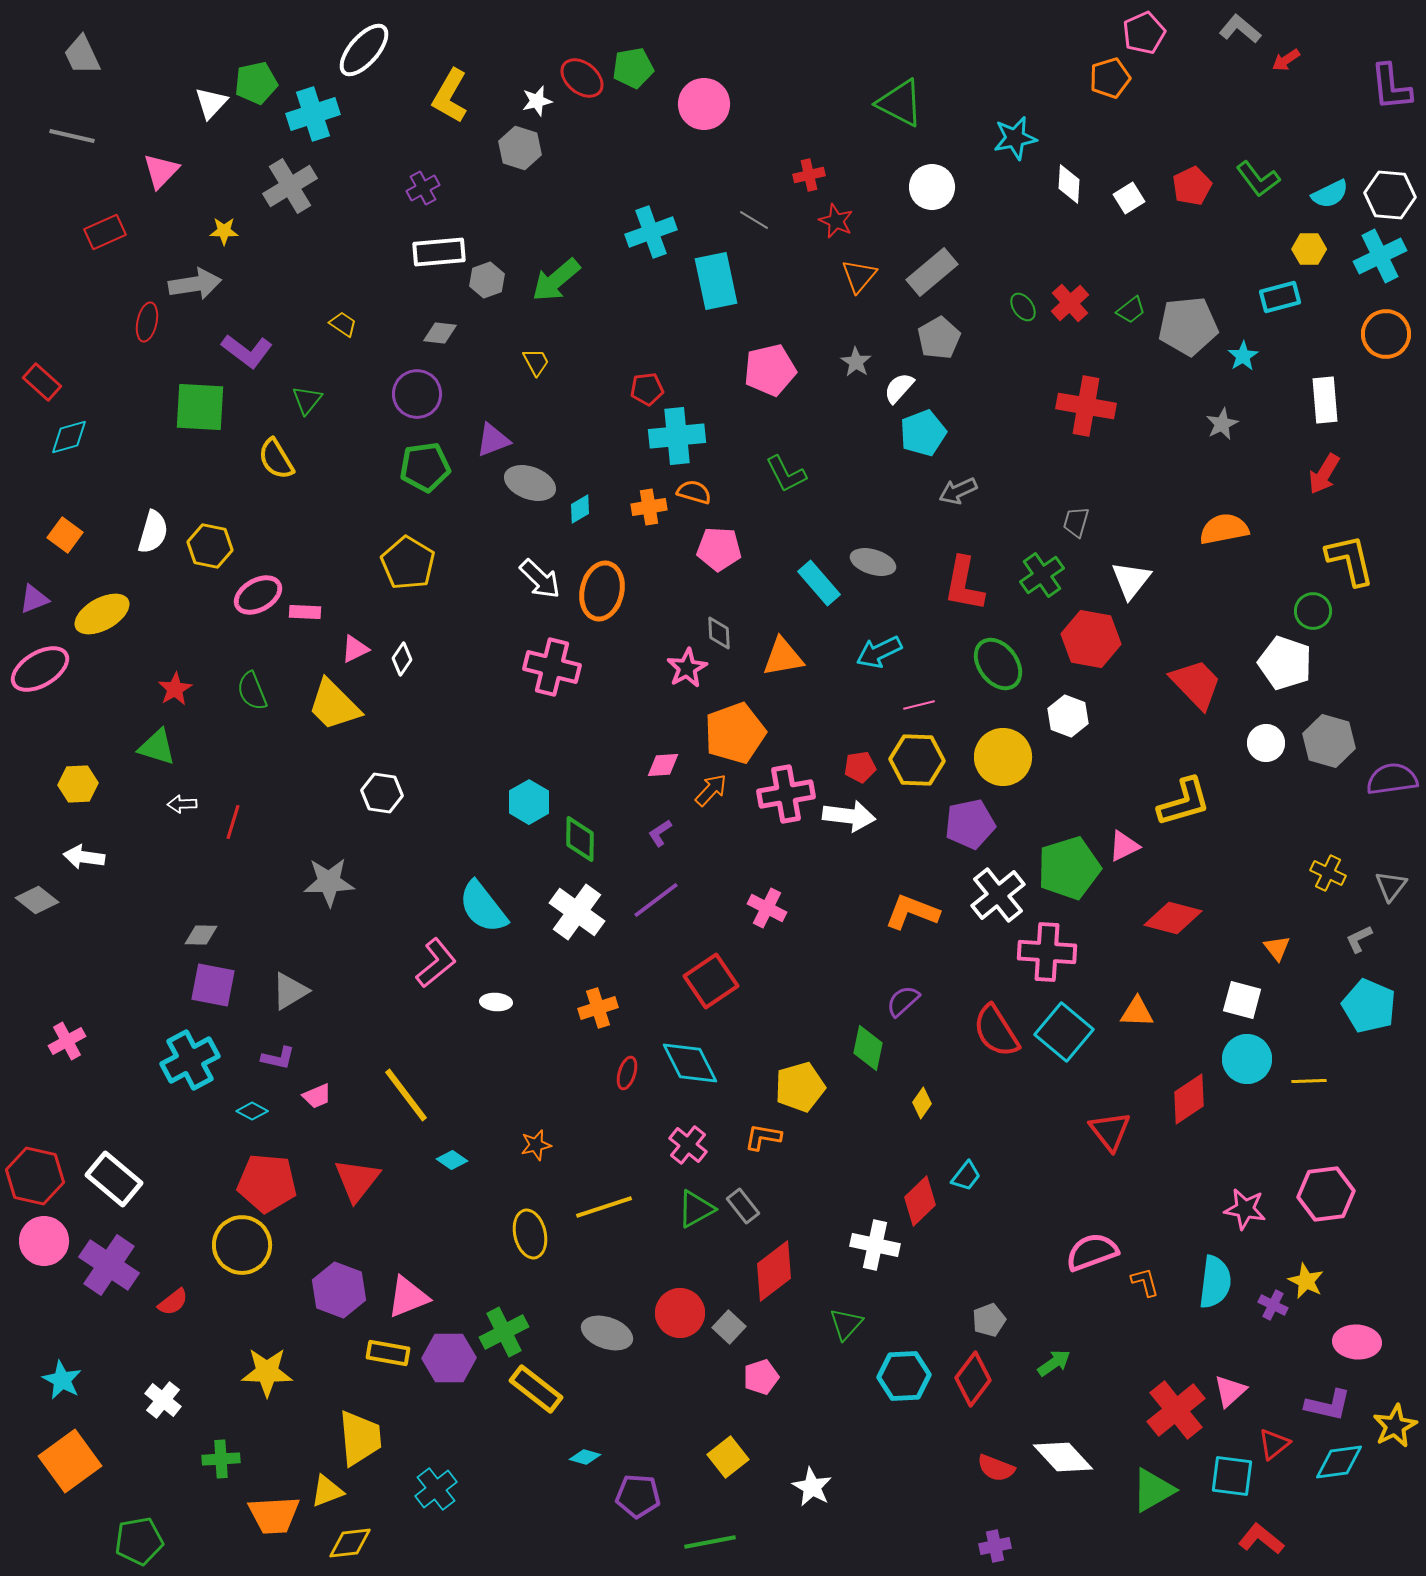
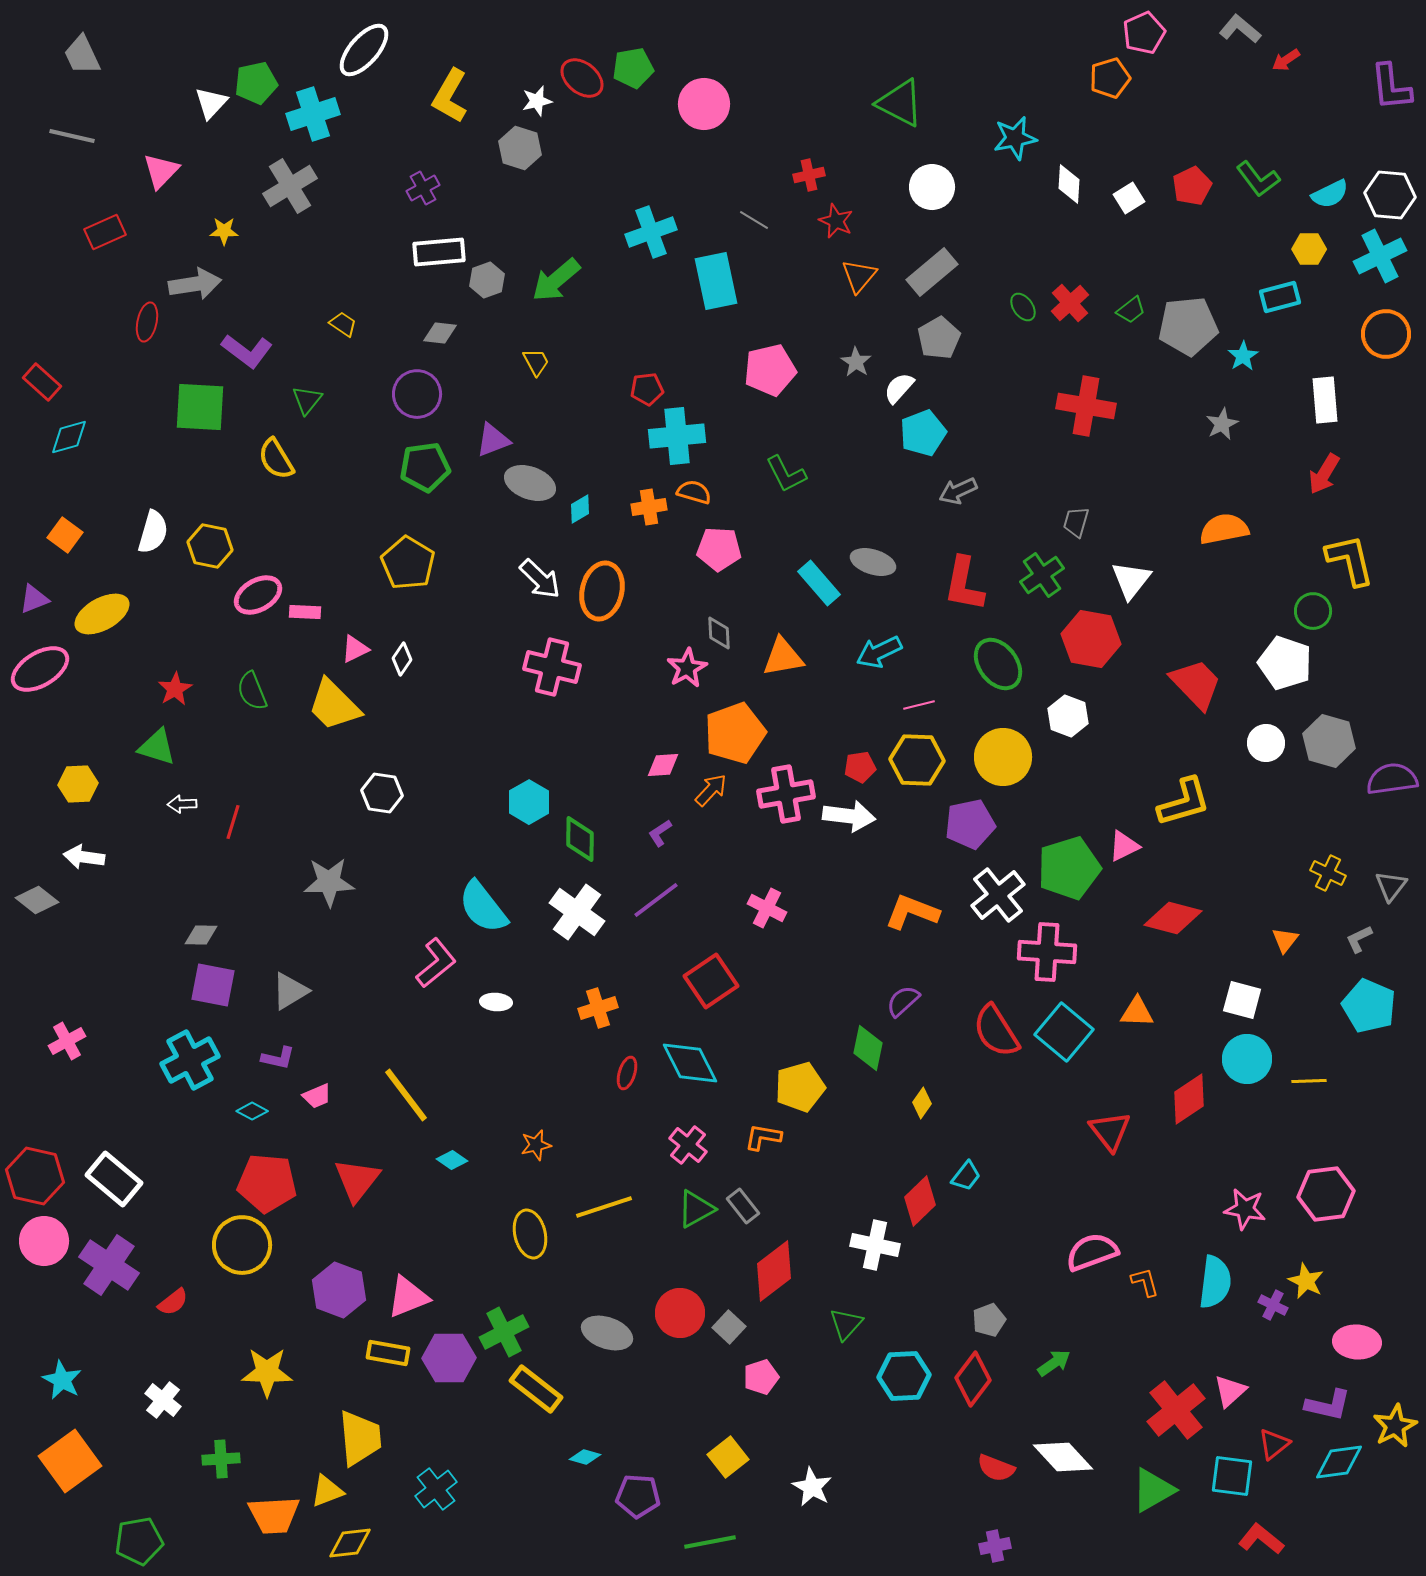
orange triangle at (1277, 948): moved 8 px right, 8 px up; rotated 16 degrees clockwise
